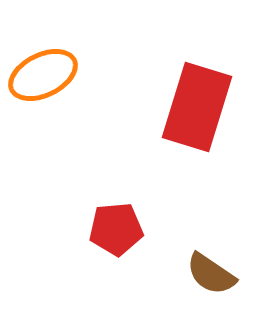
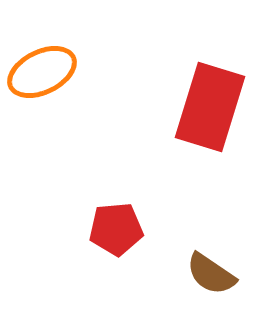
orange ellipse: moved 1 px left, 3 px up
red rectangle: moved 13 px right
